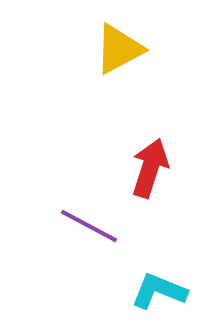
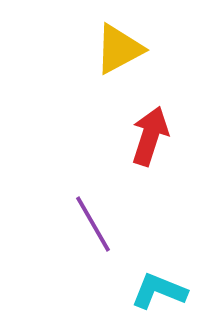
red arrow: moved 32 px up
purple line: moved 4 px right, 2 px up; rotated 32 degrees clockwise
